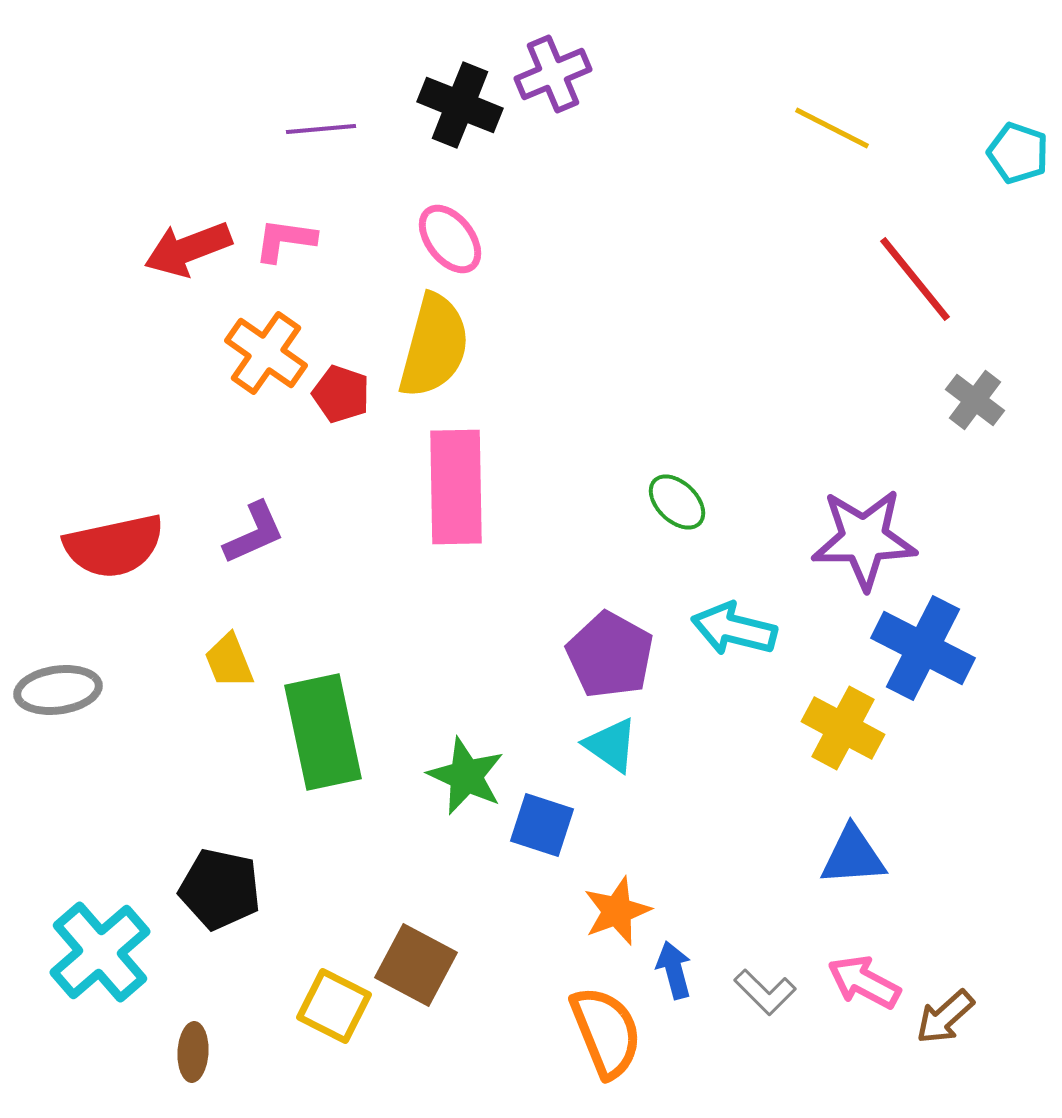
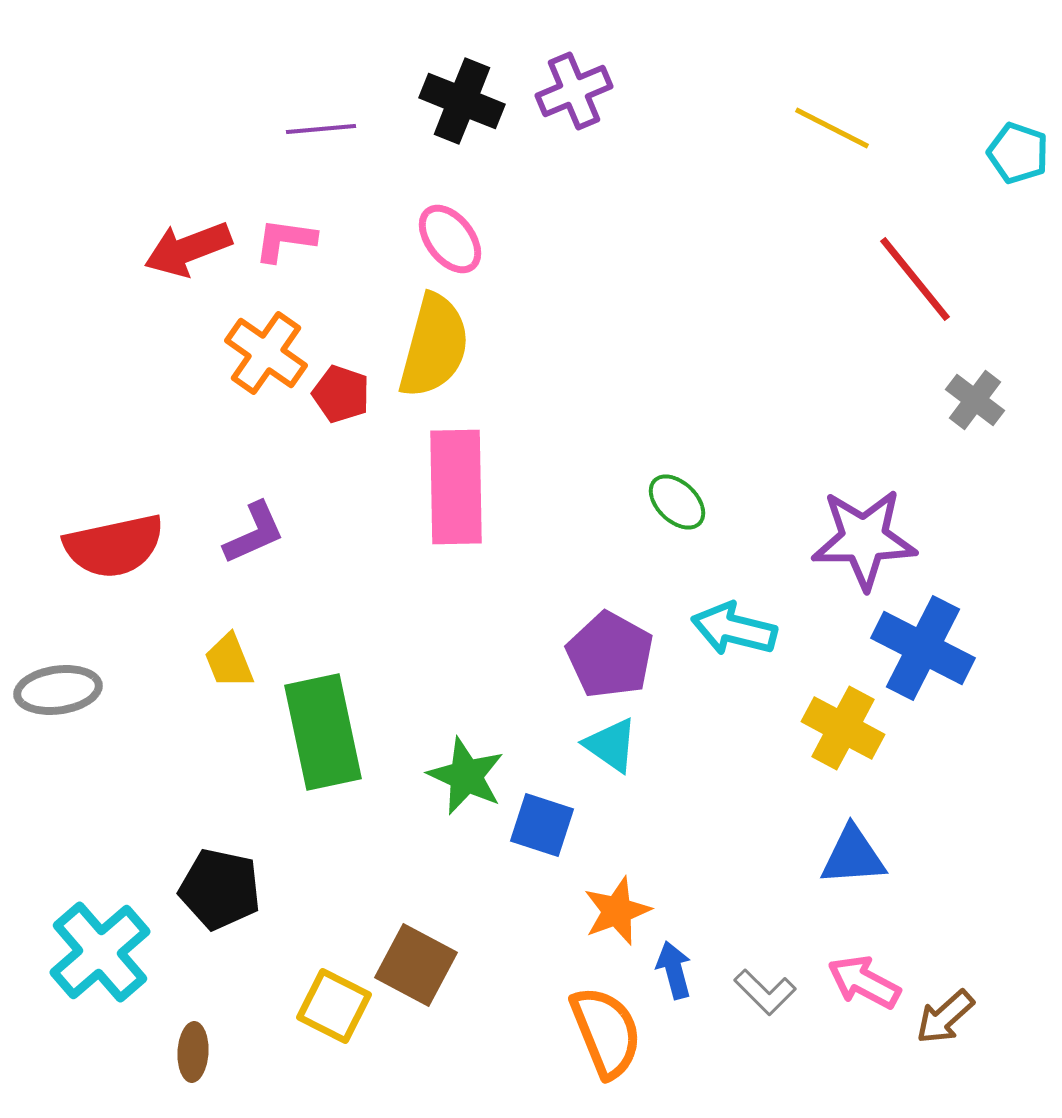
purple cross: moved 21 px right, 17 px down
black cross: moved 2 px right, 4 px up
